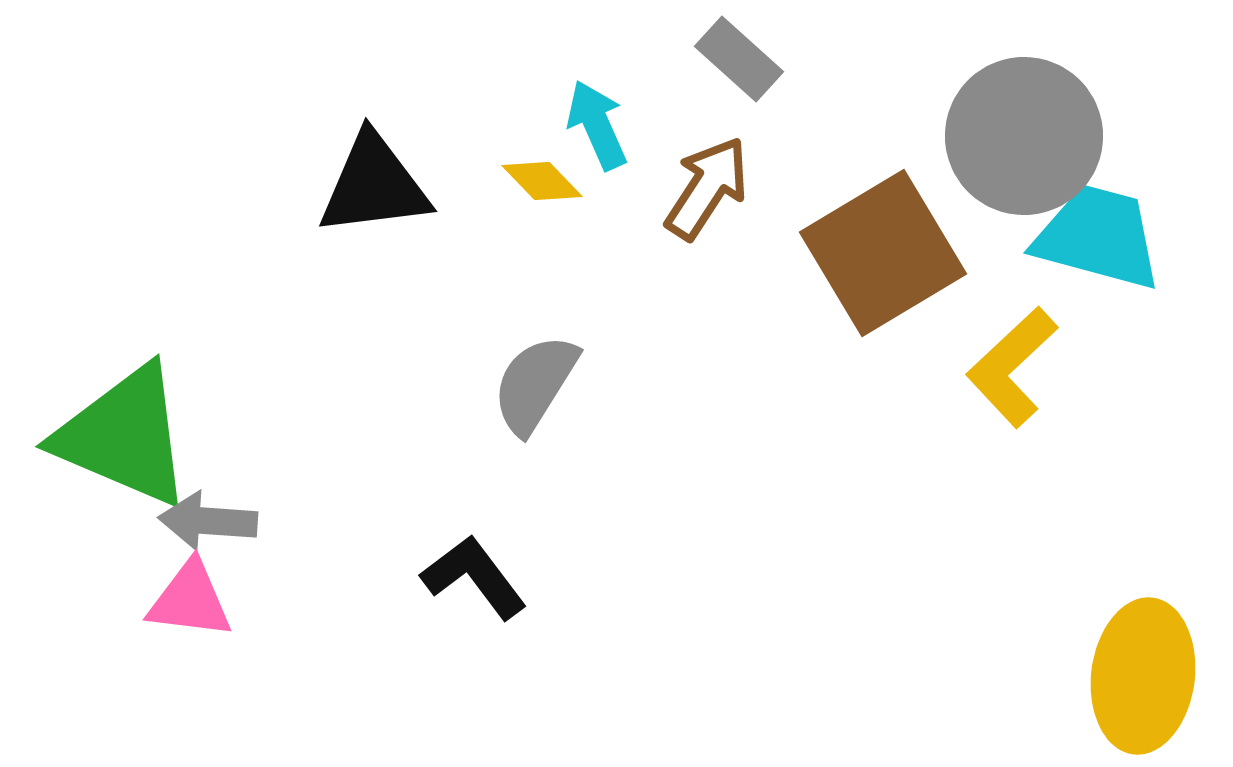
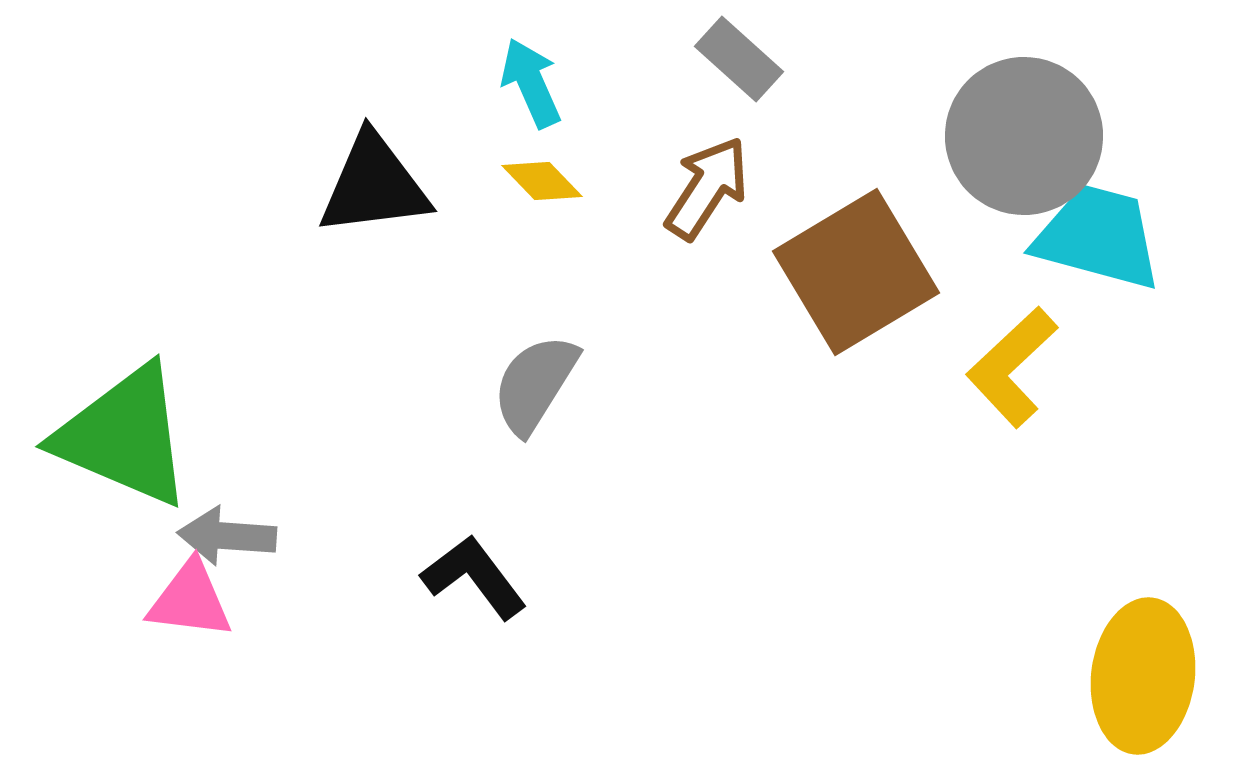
cyan arrow: moved 66 px left, 42 px up
brown square: moved 27 px left, 19 px down
gray arrow: moved 19 px right, 15 px down
